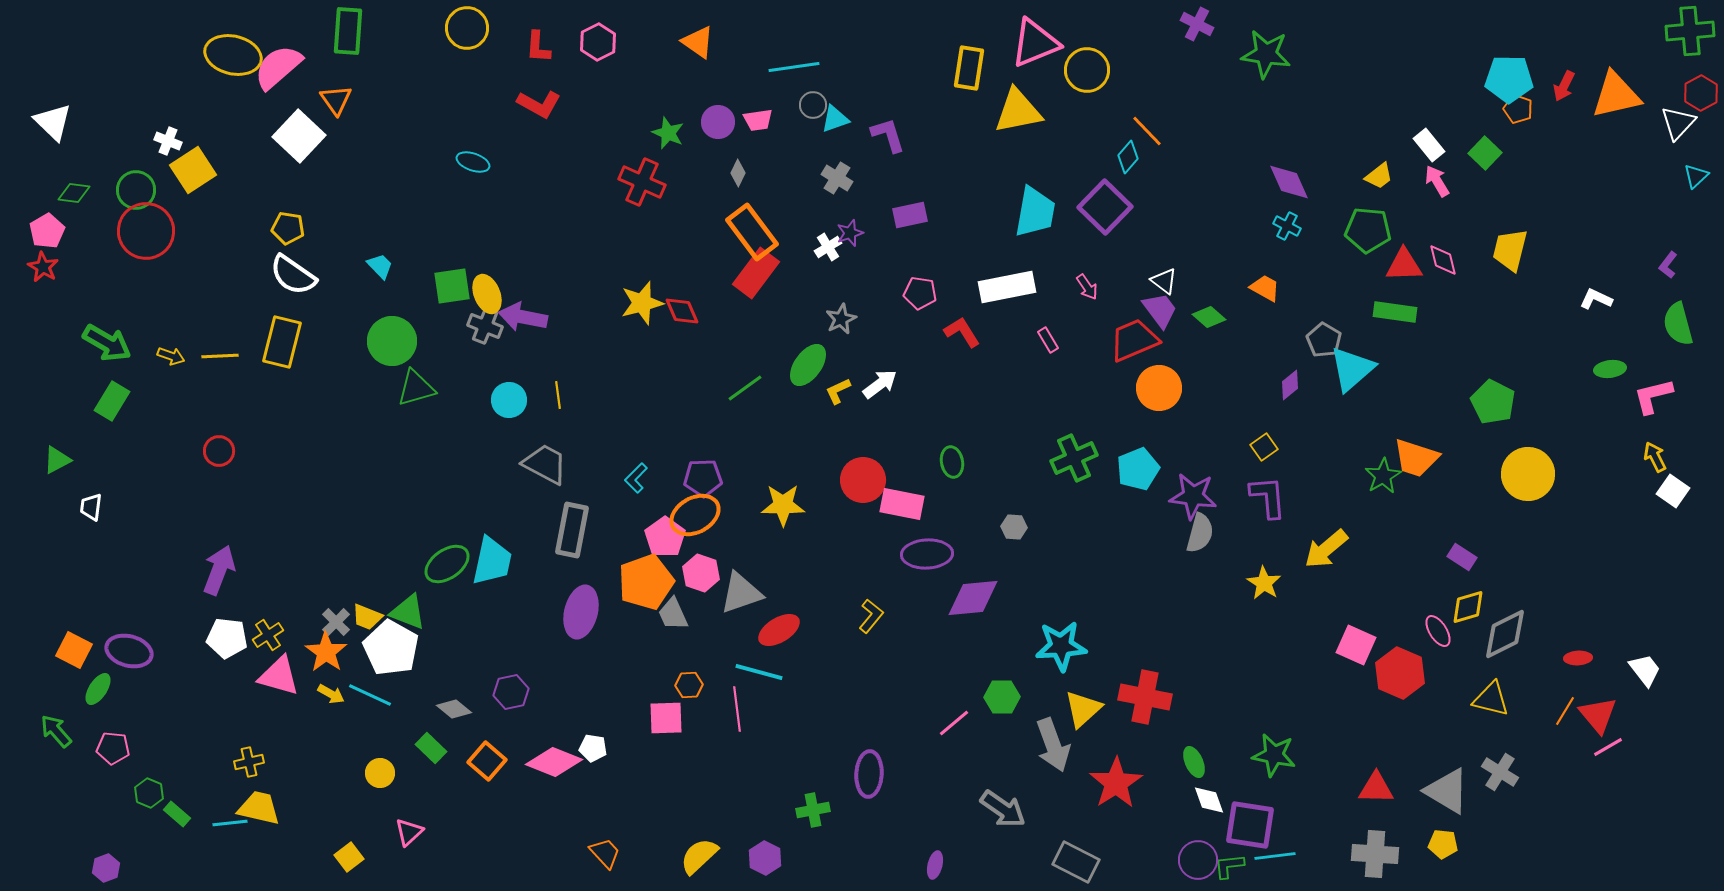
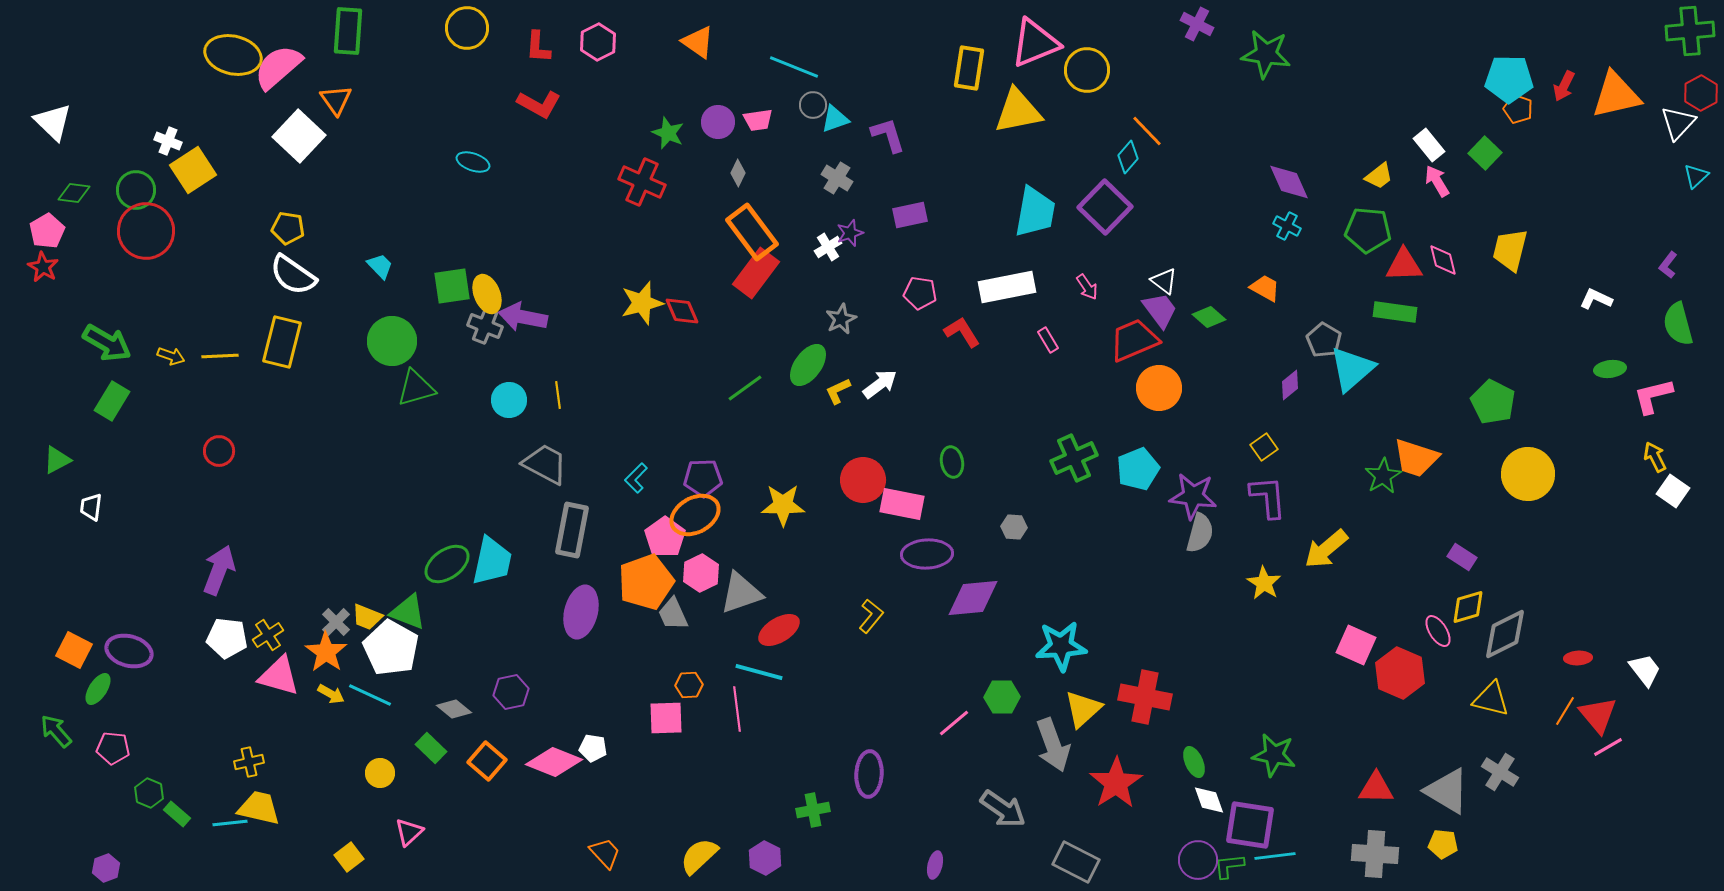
cyan line at (794, 67): rotated 30 degrees clockwise
pink hexagon at (701, 573): rotated 15 degrees clockwise
